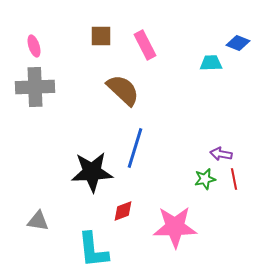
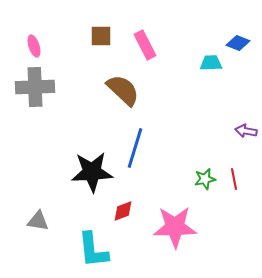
purple arrow: moved 25 px right, 23 px up
